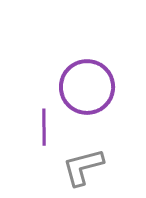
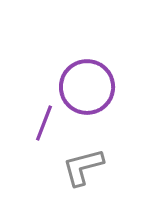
purple line: moved 4 px up; rotated 21 degrees clockwise
